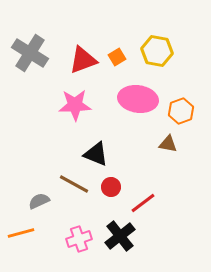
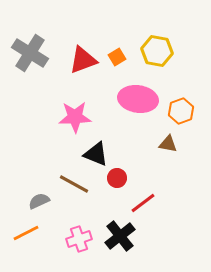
pink star: moved 12 px down
red circle: moved 6 px right, 9 px up
orange line: moved 5 px right; rotated 12 degrees counterclockwise
